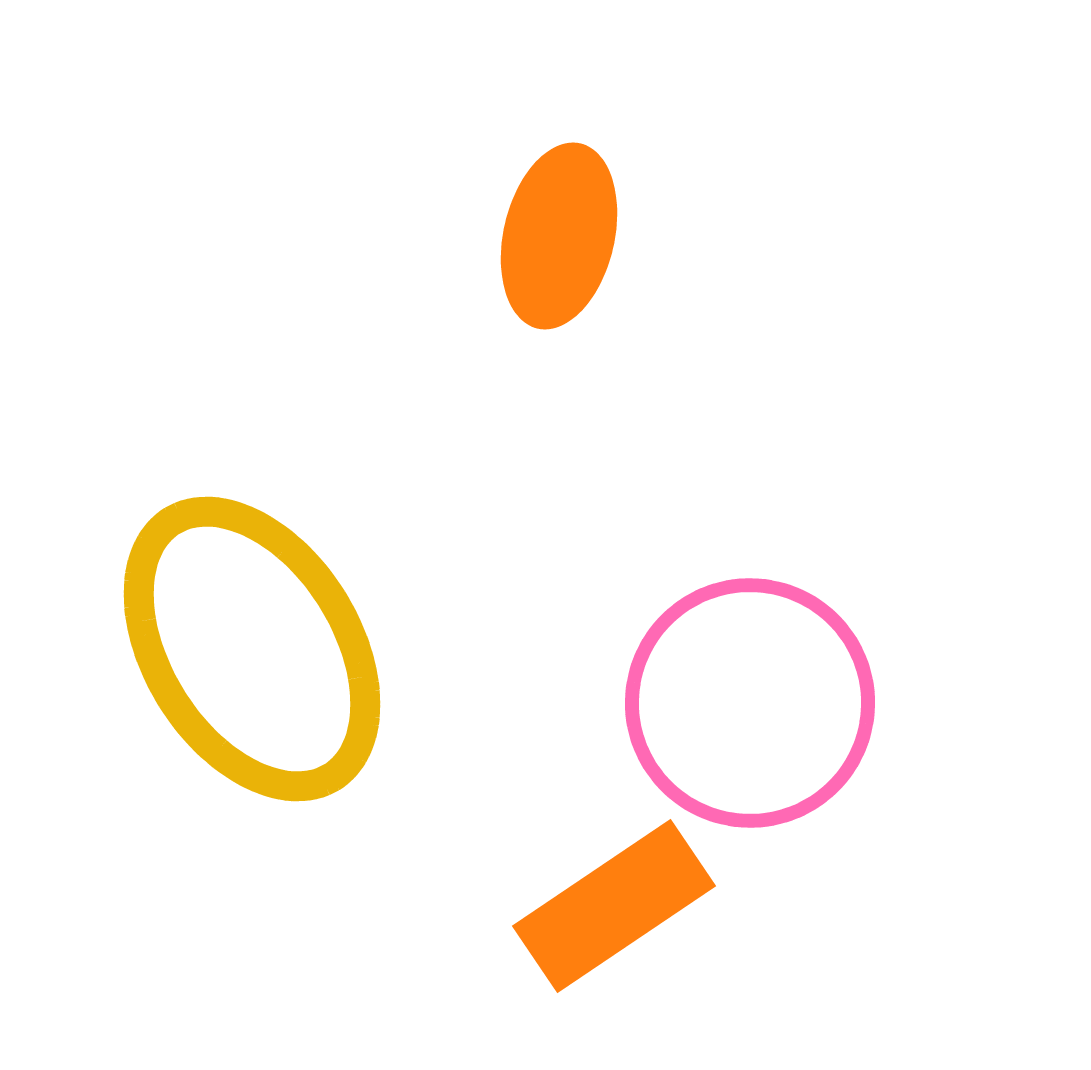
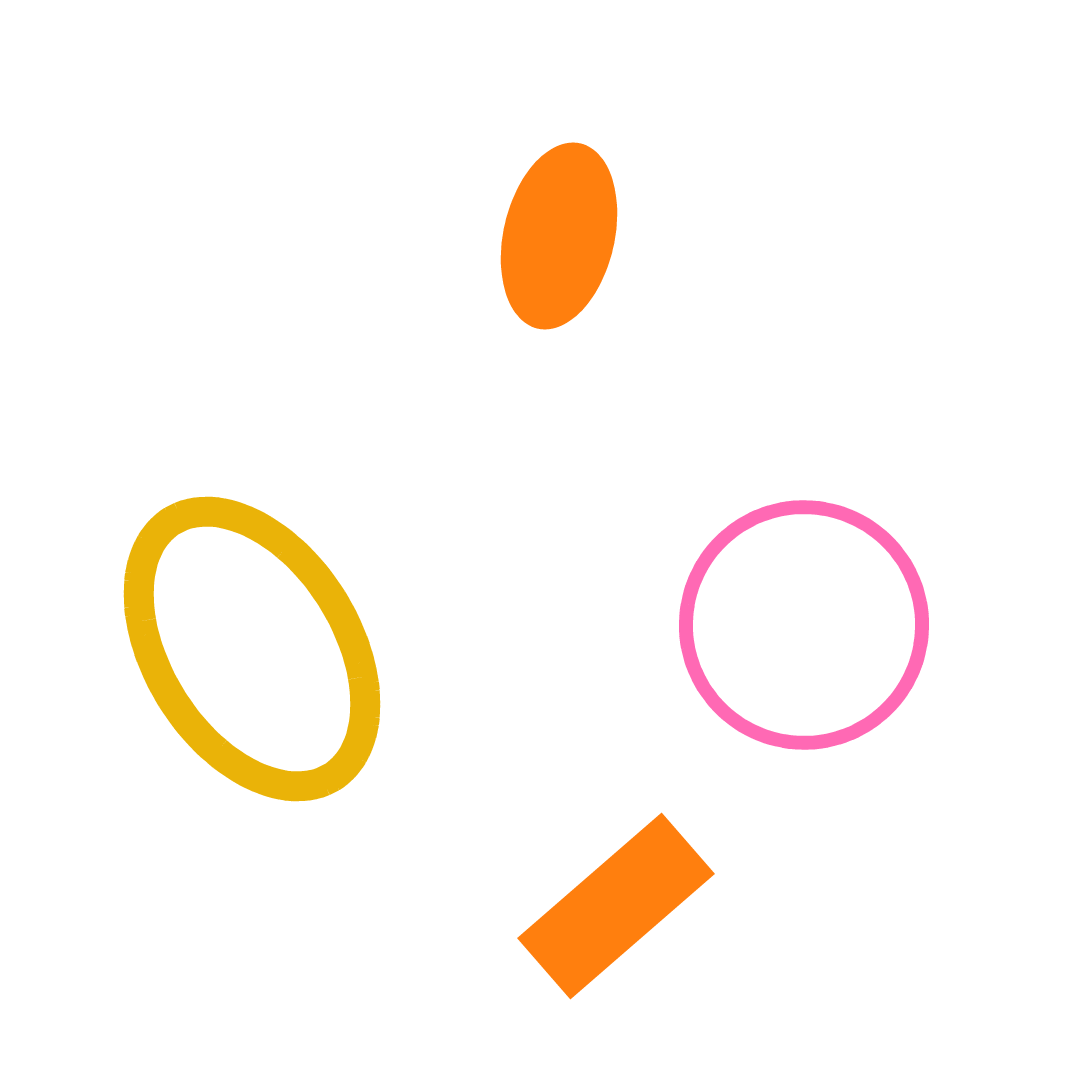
pink circle: moved 54 px right, 78 px up
orange rectangle: moved 2 px right; rotated 7 degrees counterclockwise
